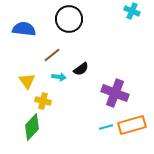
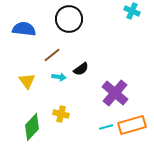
purple cross: rotated 20 degrees clockwise
yellow cross: moved 18 px right, 13 px down
